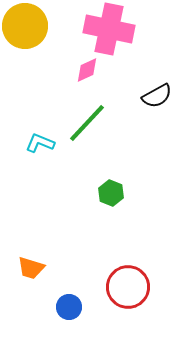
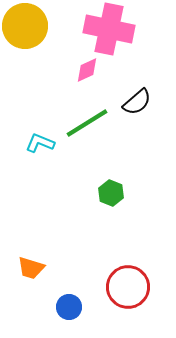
black semicircle: moved 20 px left, 6 px down; rotated 12 degrees counterclockwise
green line: rotated 15 degrees clockwise
